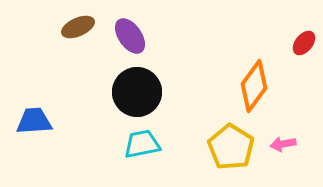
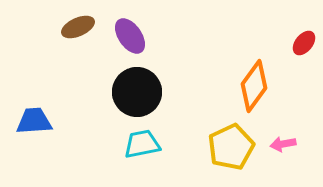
yellow pentagon: rotated 15 degrees clockwise
